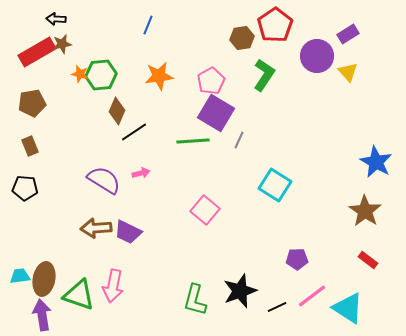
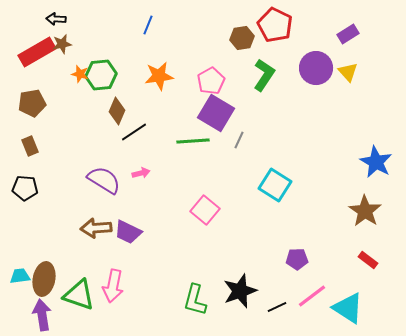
red pentagon at (275, 25): rotated 12 degrees counterclockwise
purple circle at (317, 56): moved 1 px left, 12 px down
